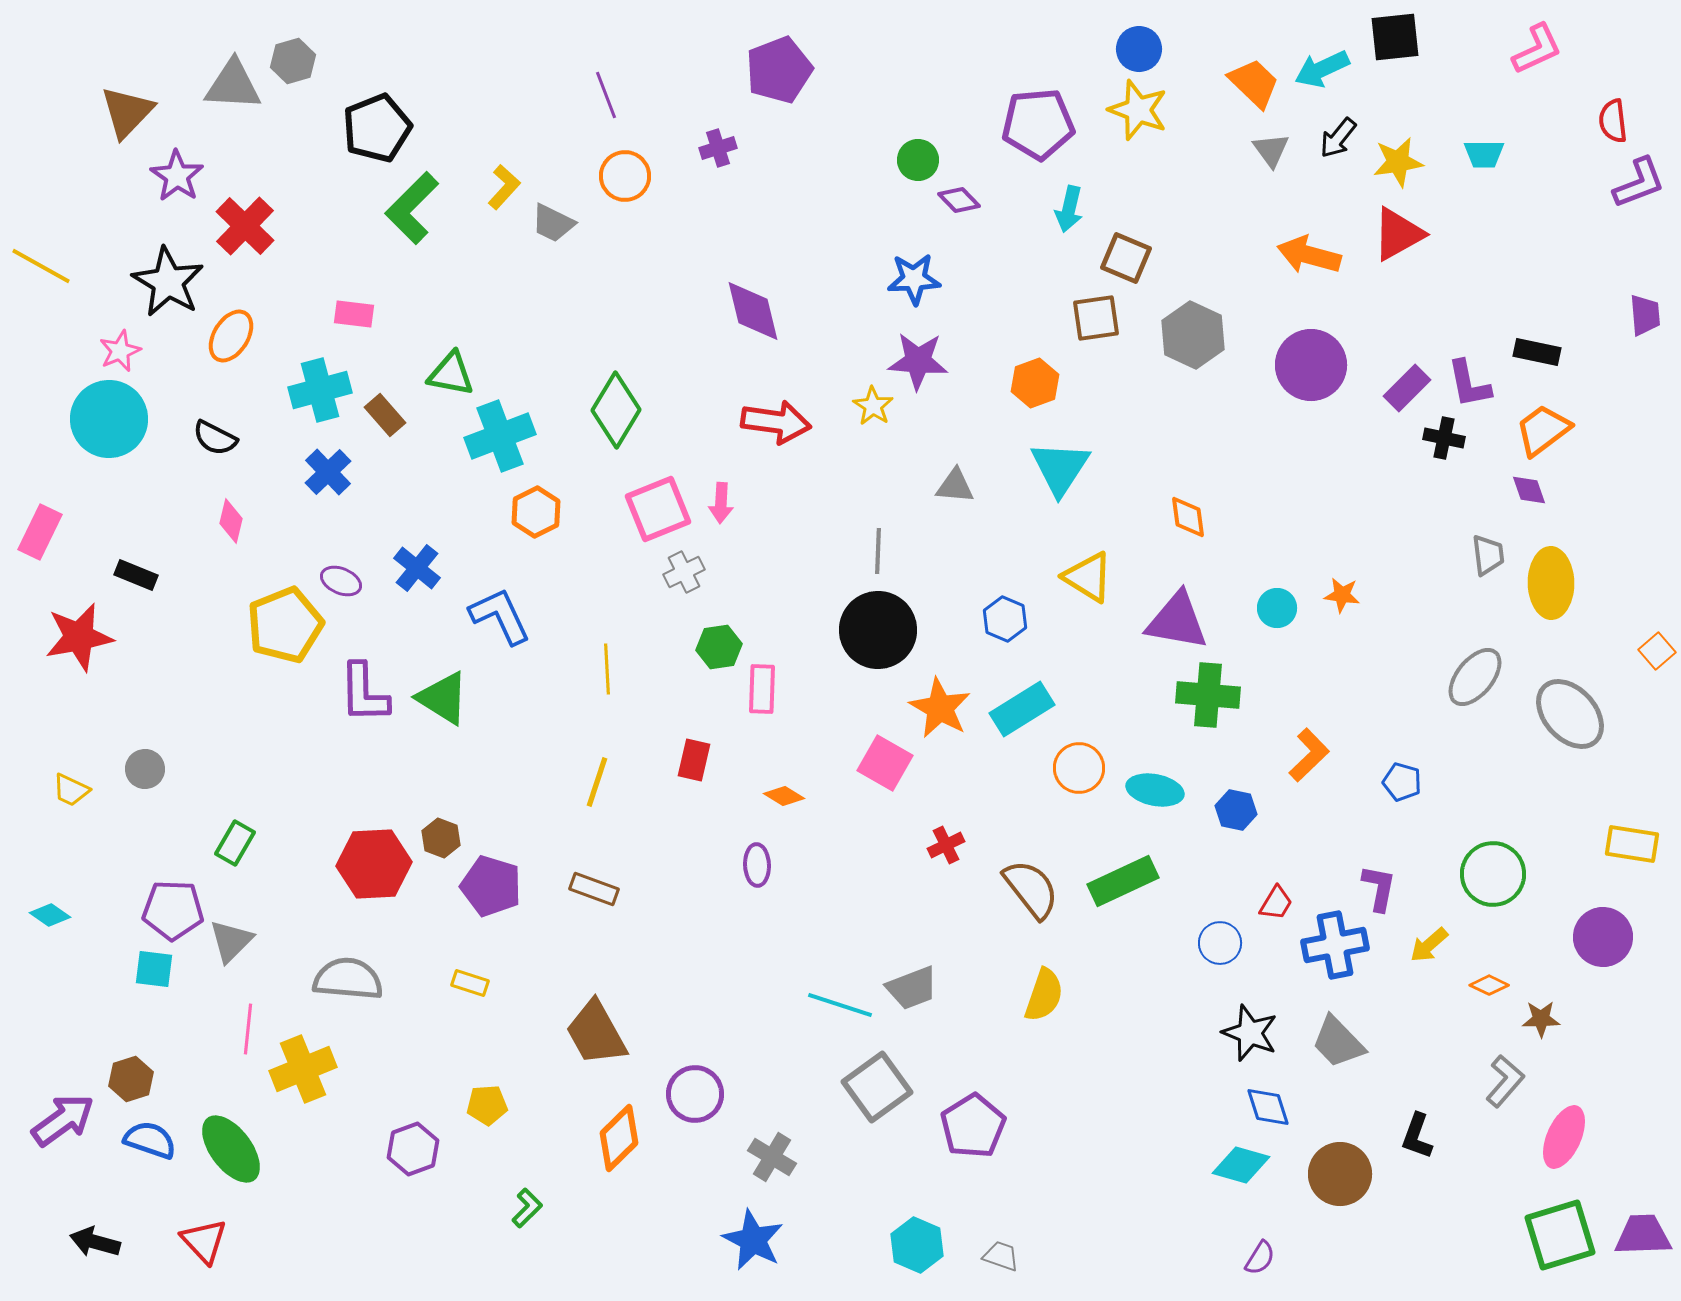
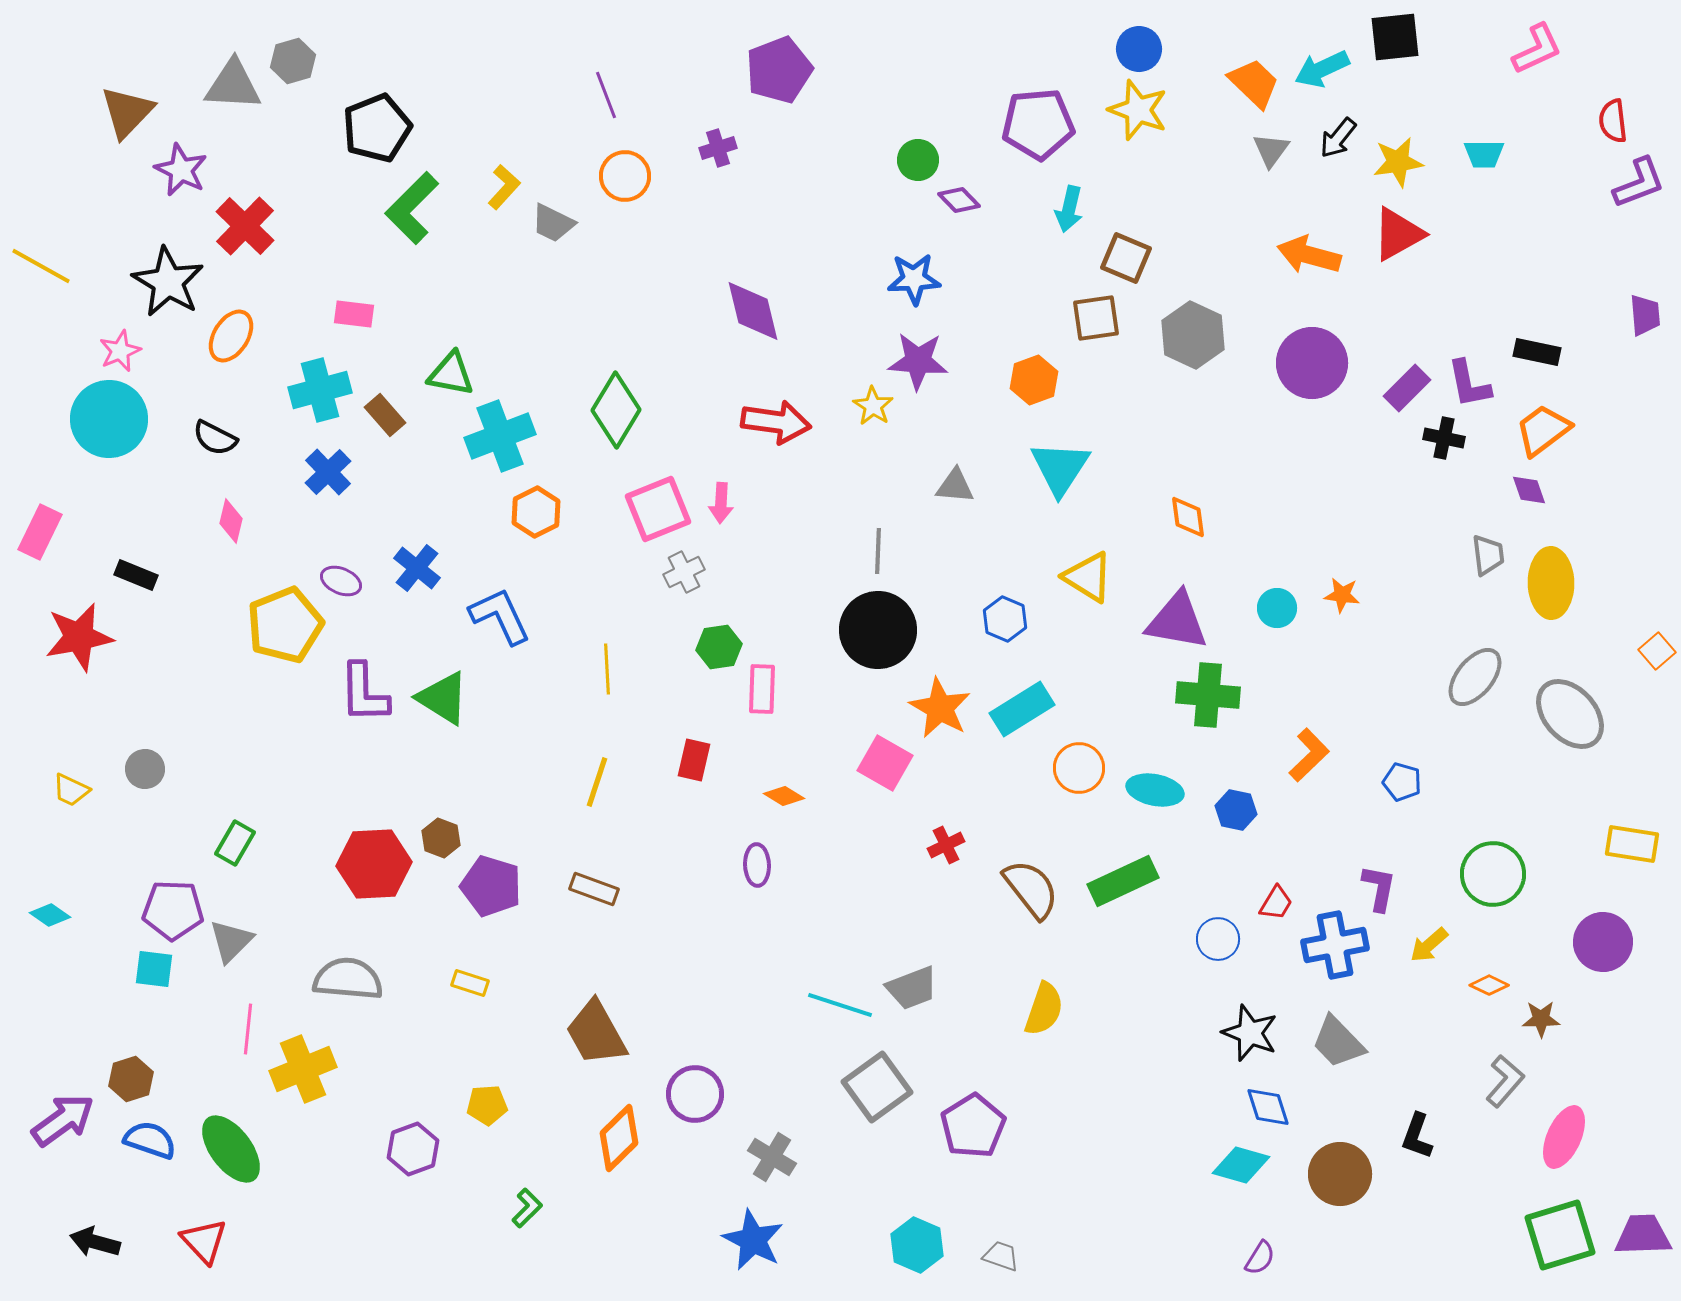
gray triangle at (1271, 150): rotated 12 degrees clockwise
purple star at (177, 176): moved 4 px right, 6 px up; rotated 8 degrees counterclockwise
purple circle at (1311, 365): moved 1 px right, 2 px up
orange hexagon at (1035, 383): moved 1 px left, 3 px up
purple circle at (1603, 937): moved 5 px down
blue circle at (1220, 943): moved 2 px left, 4 px up
yellow semicircle at (1044, 995): moved 14 px down
